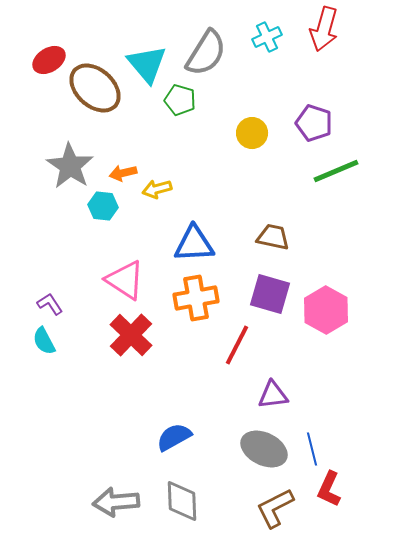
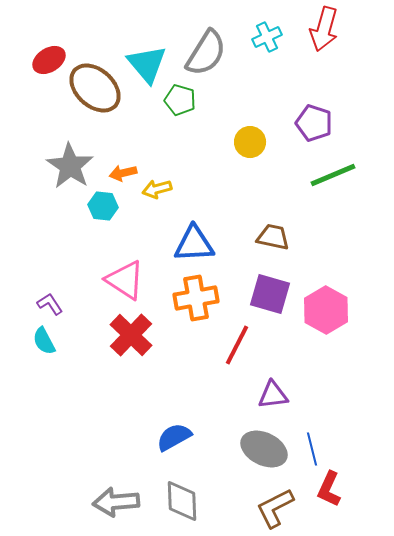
yellow circle: moved 2 px left, 9 px down
green line: moved 3 px left, 4 px down
